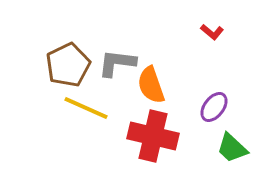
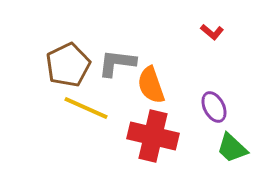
purple ellipse: rotated 64 degrees counterclockwise
